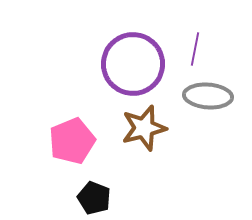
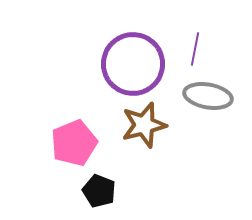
gray ellipse: rotated 6 degrees clockwise
brown star: moved 3 px up
pink pentagon: moved 2 px right, 2 px down
black pentagon: moved 5 px right, 7 px up
